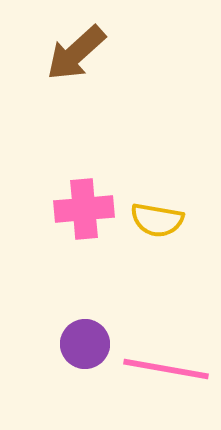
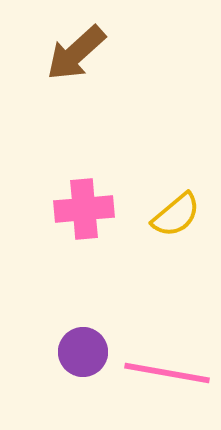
yellow semicircle: moved 19 px right, 5 px up; rotated 50 degrees counterclockwise
purple circle: moved 2 px left, 8 px down
pink line: moved 1 px right, 4 px down
